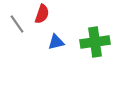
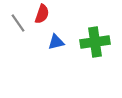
gray line: moved 1 px right, 1 px up
